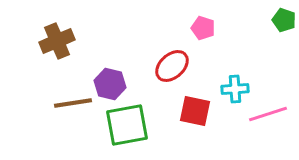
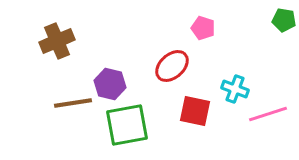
green pentagon: rotated 10 degrees counterclockwise
cyan cross: rotated 24 degrees clockwise
